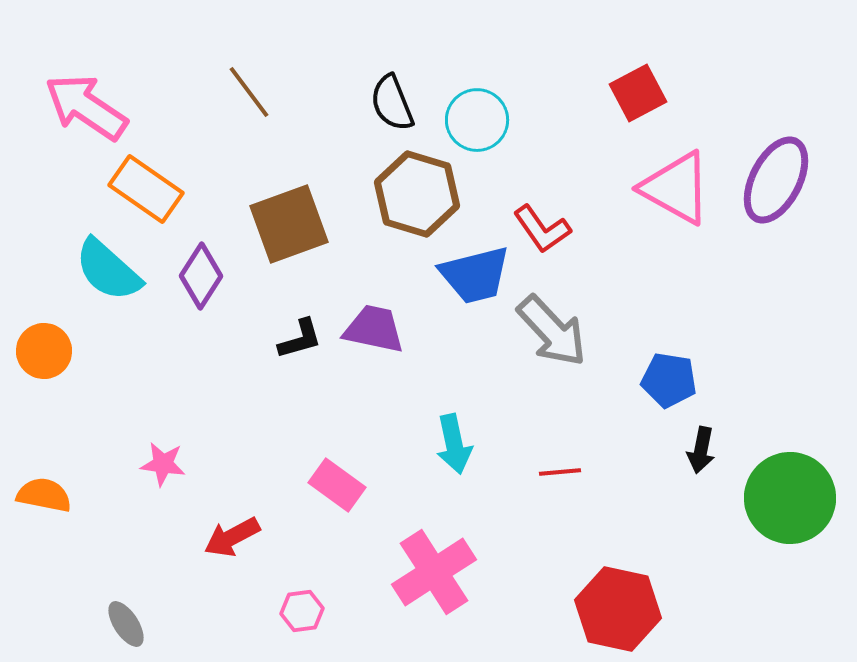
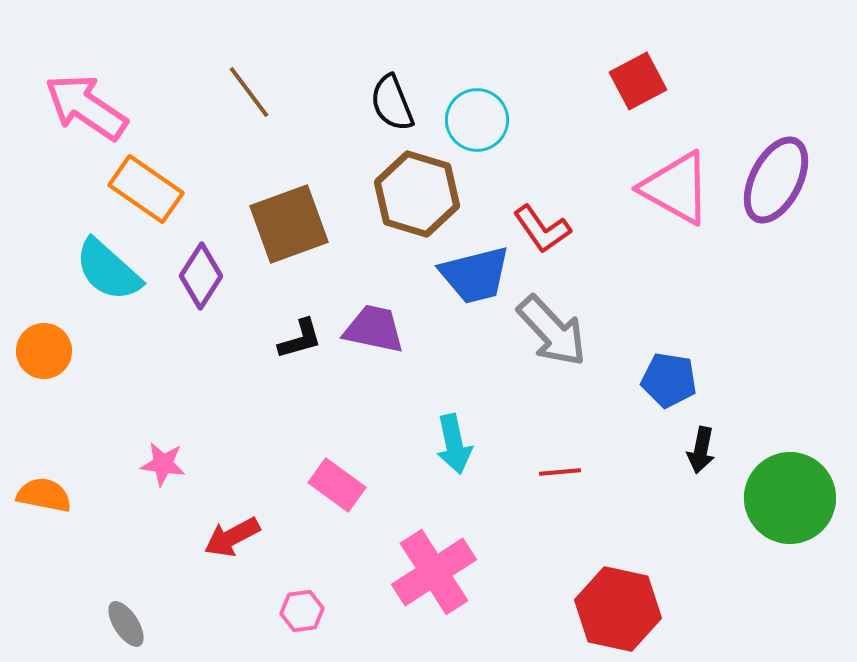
red square: moved 12 px up
